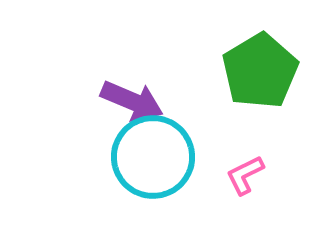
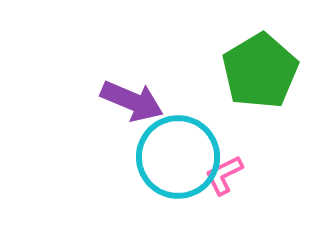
cyan circle: moved 25 px right
pink L-shape: moved 21 px left
